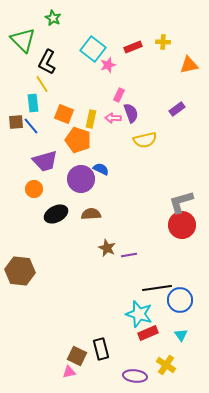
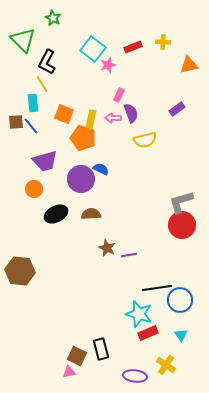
orange pentagon at (78, 140): moved 5 px right, 2 px up
